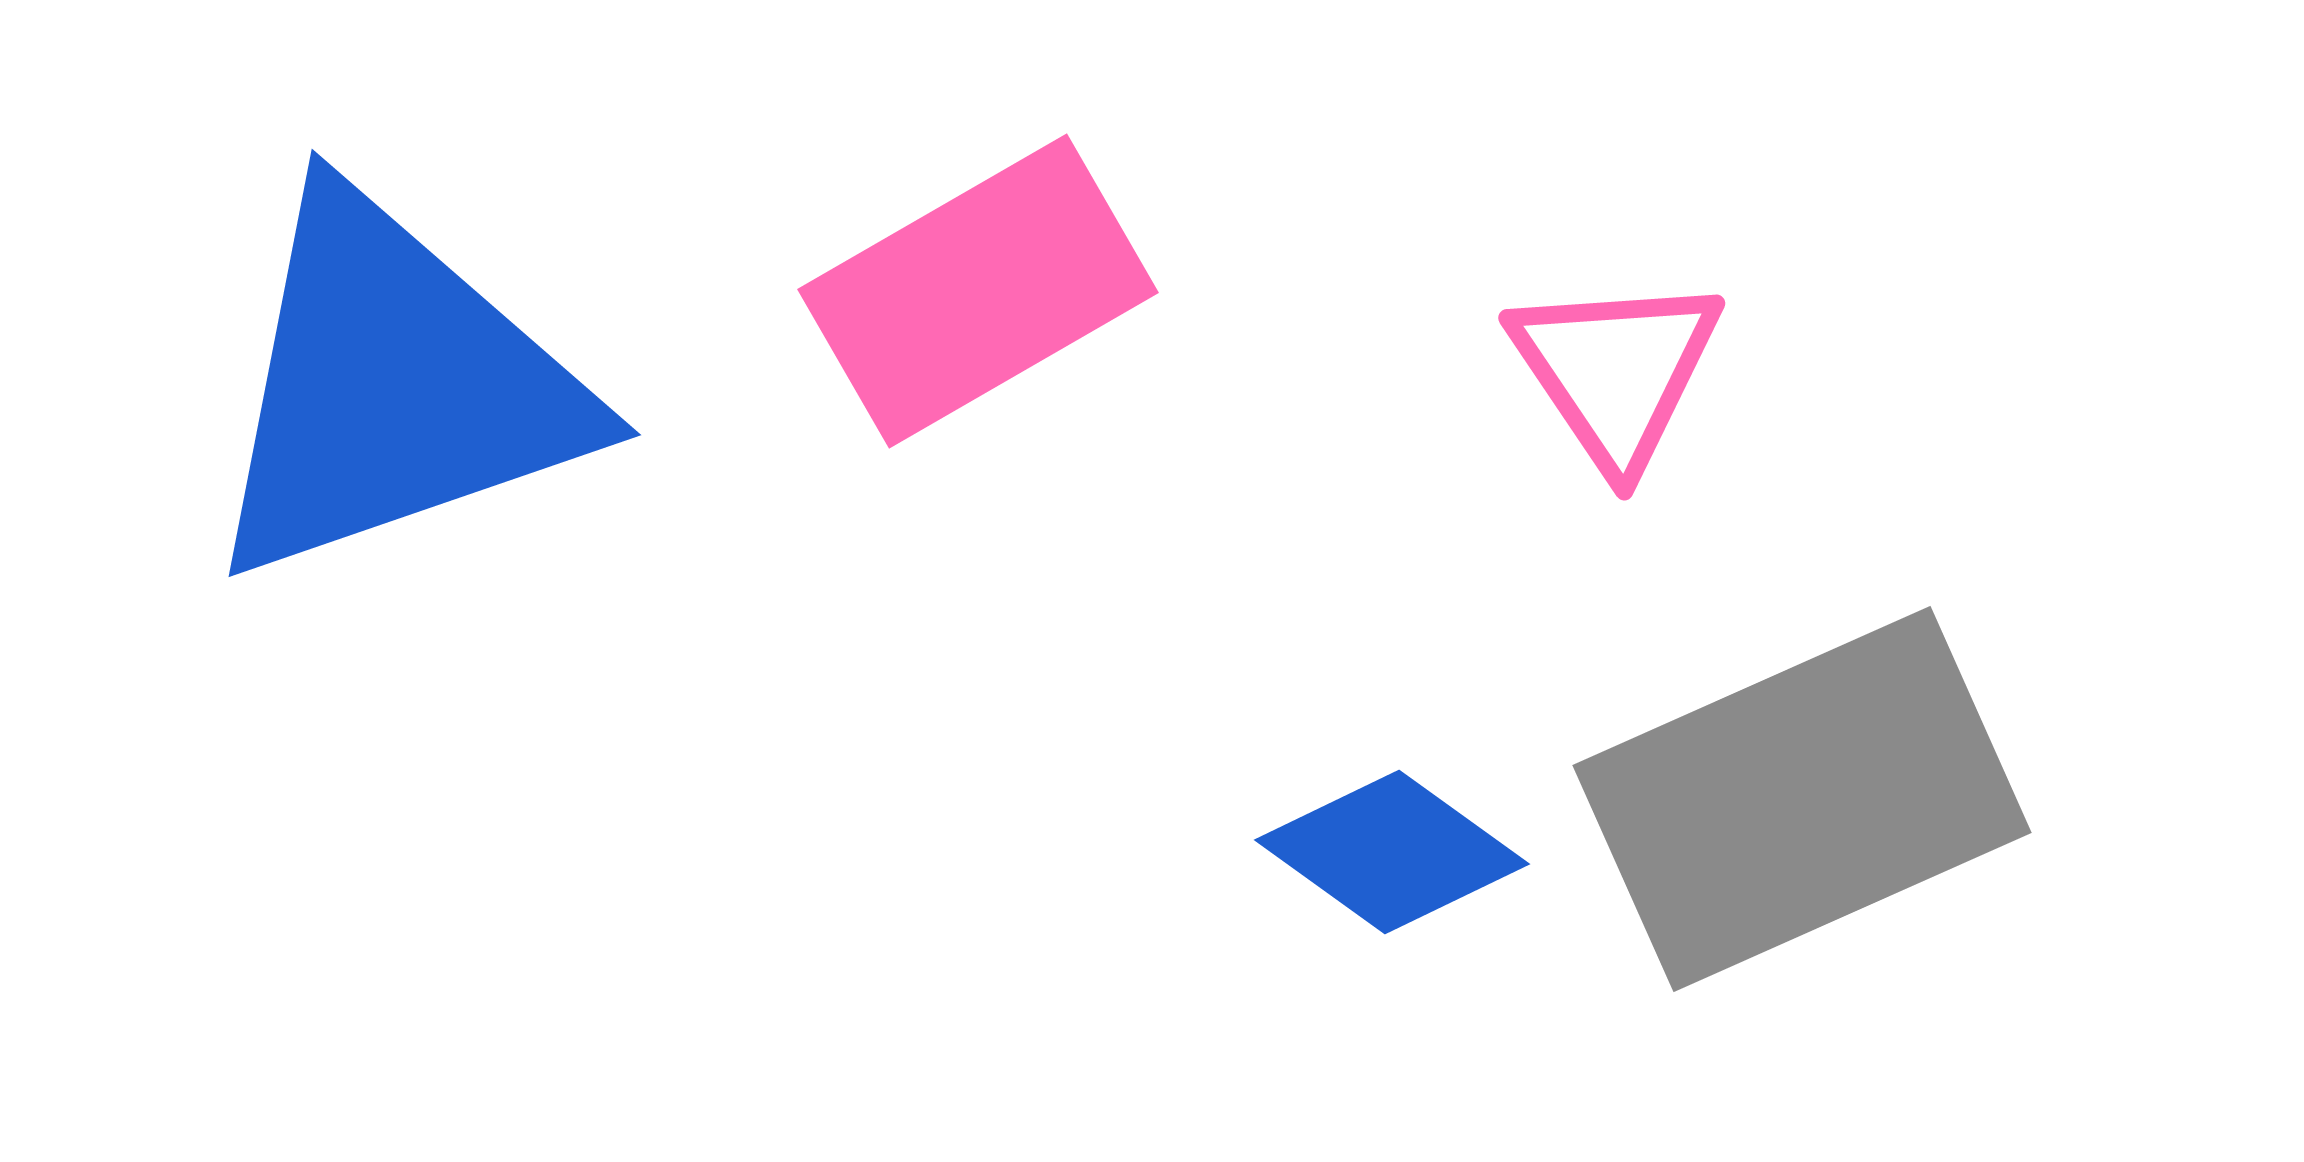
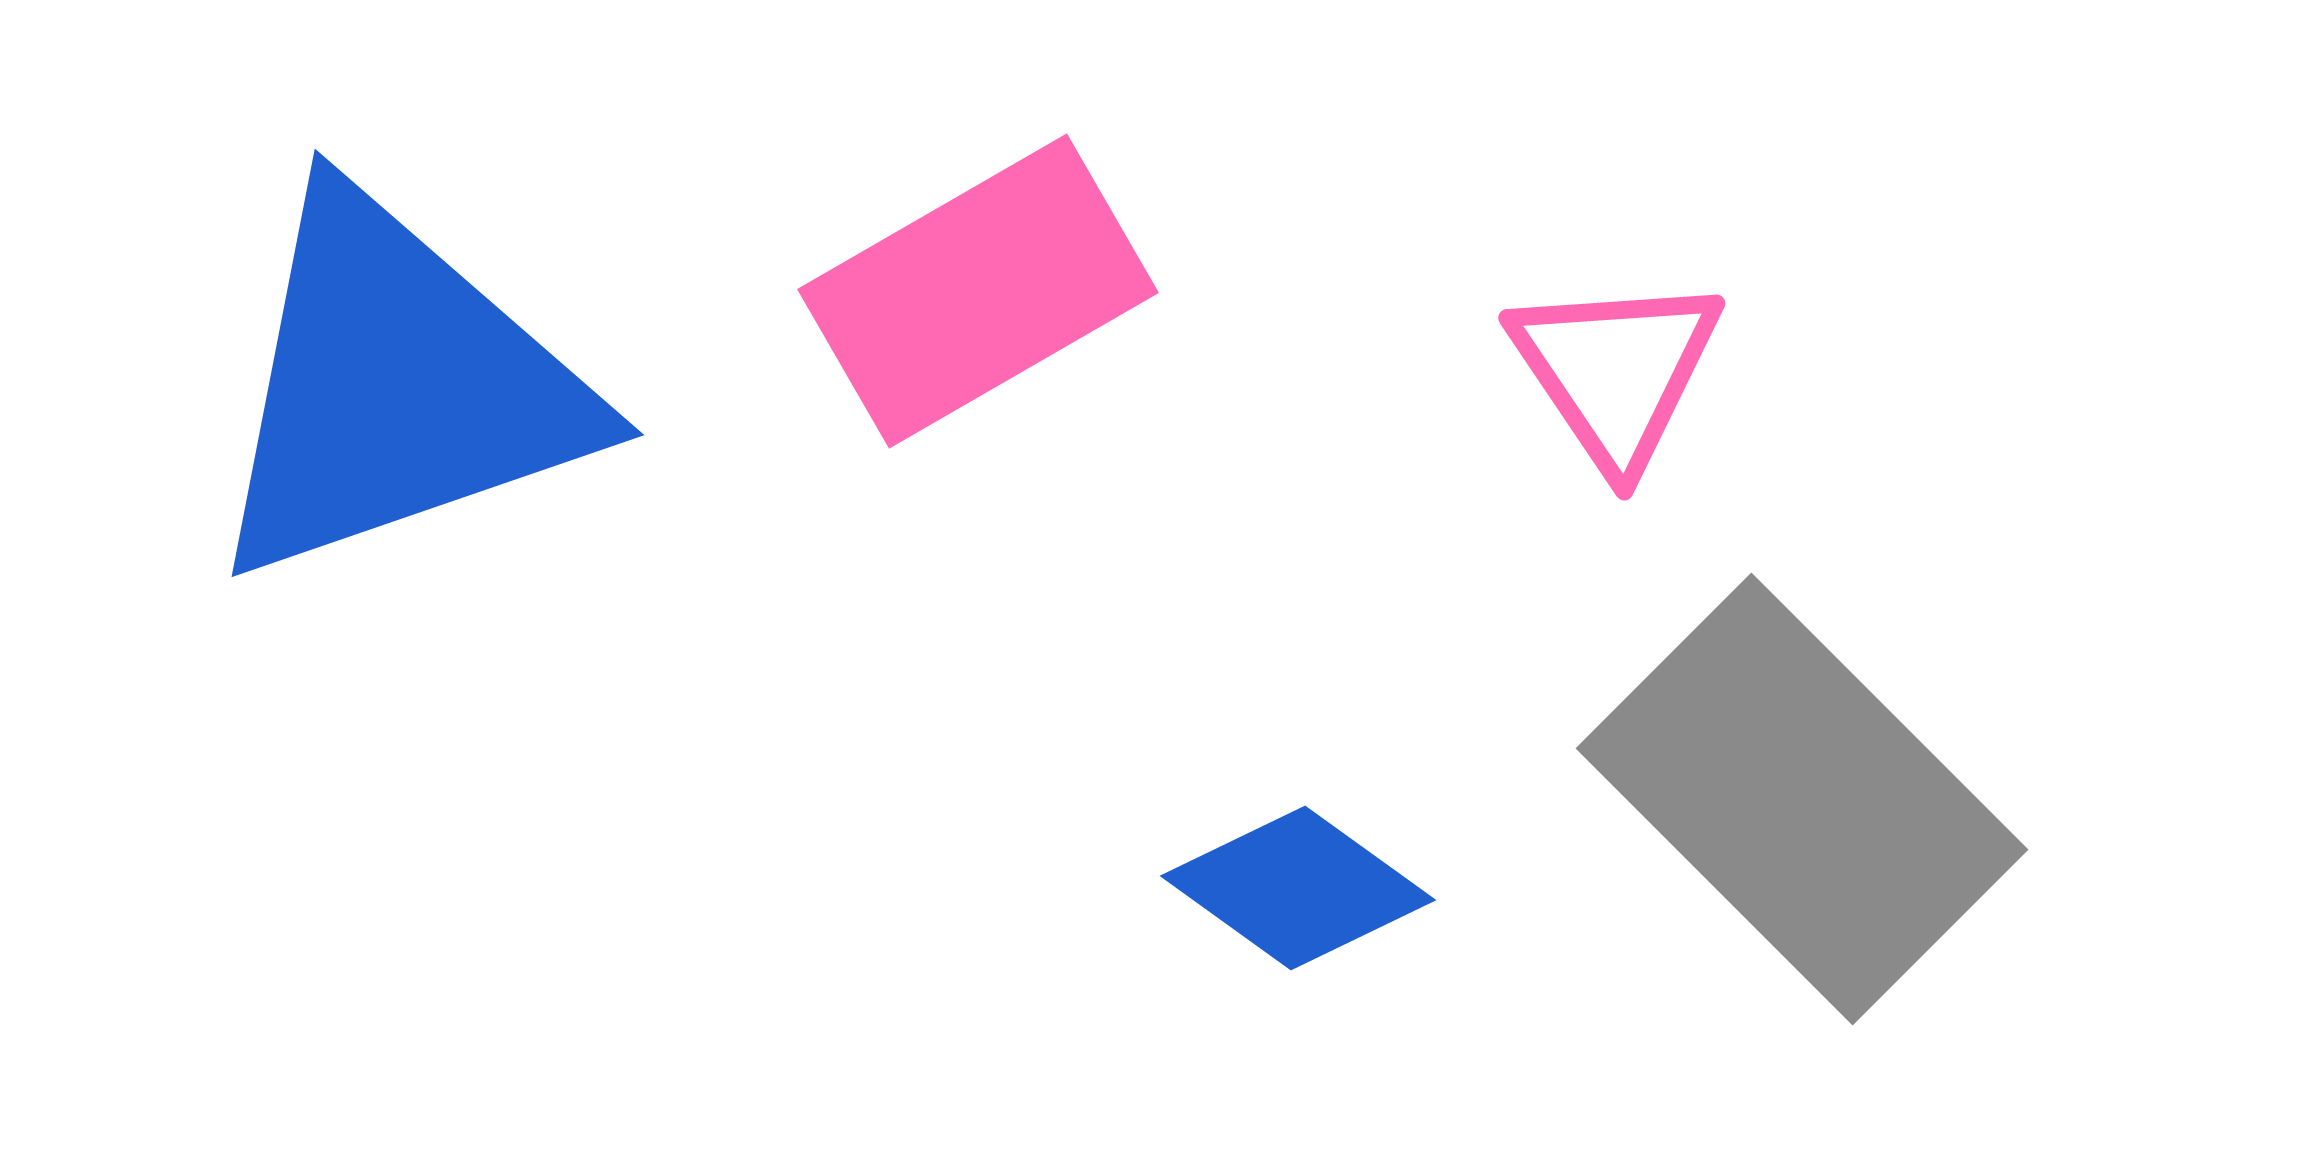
blue triangle: moved 3 px right
gray rectangle: rotated 69 degrees clockwise
blue diamond: moved 94 px left, 36 px down
